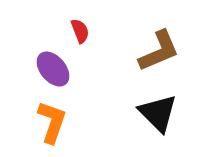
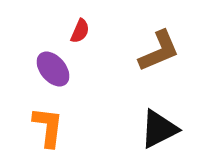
red semicircle: rotated 45 degrees clockwise
black triangle: moved 1 px right, 16 px down; rotated 48 degrees clockwise
orange L-shape: moved 4 px left, 5 px down; rotated 12 degrees counterclockwise
